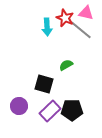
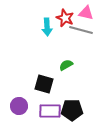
gray line: rotated 25 degrees counterclockwise
purple rectangle: rotated 45 degrees clockwise
